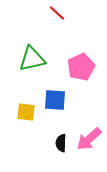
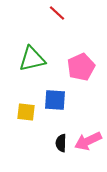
pink arrow: moved 1 px left, 2 px down; rotated 16 degrees clockwise
